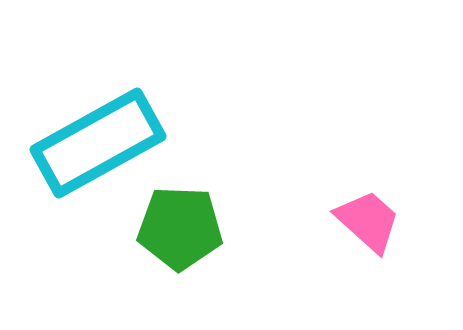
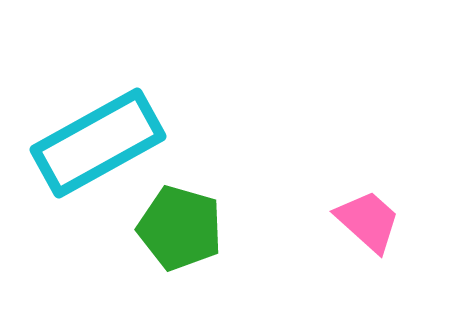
green pentagon: rotated 14 degrees clockwise
